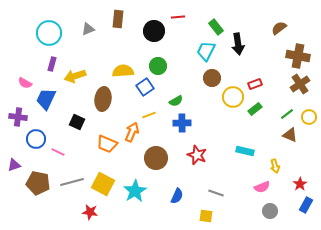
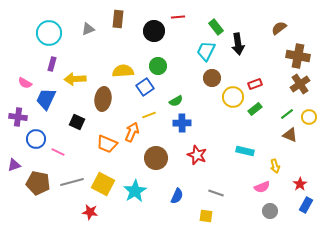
yellow arrow at (75, 76): moved 3 px down; rotated 15 degrees clockwise
